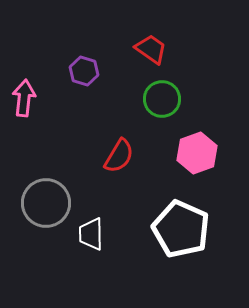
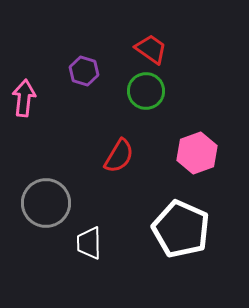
green circle: moved 16 px left, 8 px up
white trapezoid: moved 2 px left, 9 px down
